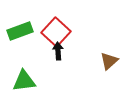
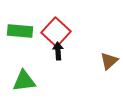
green rectangle: rotated 25 degrees clockwise
